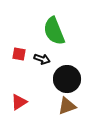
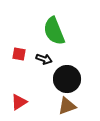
black arrow: moved 2 px right
